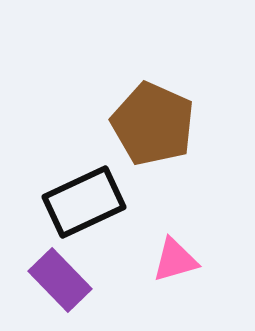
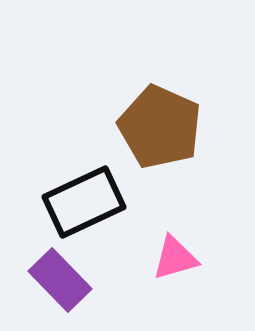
brown pentagon: moved 7 px right, 3 px down
pink triangle: moved 2 px up
